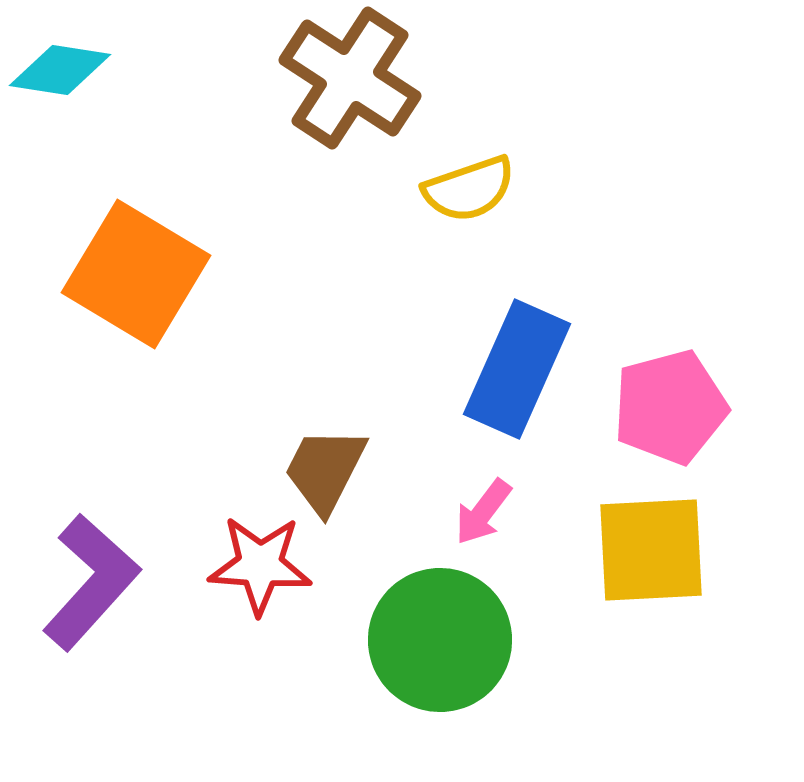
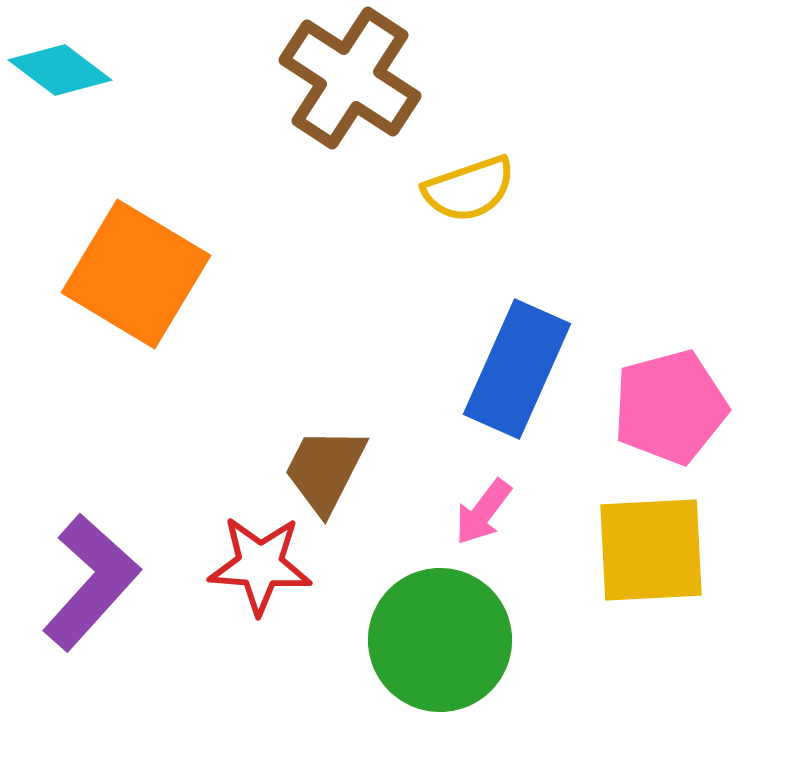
cyan diamond: rotated 28 degrees clockwise
